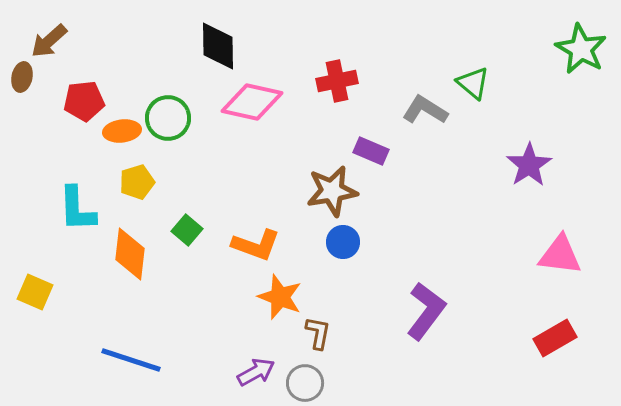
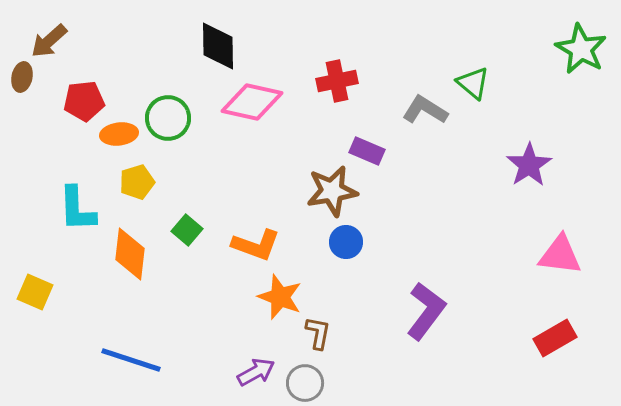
orange ellipse: moved 3 px left, 3 px down
purple rectangle: moved 4 px left
blue circle: moved 3 px right
